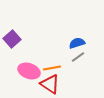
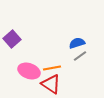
gray line: moved 2 px right, 1 px up
red triangle: moved 1 px right
